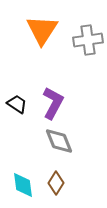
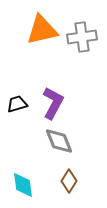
orange triangle: rotated 44 degrees clockwise
gray cross: moved 6 px left, 3 px up
black trapezoid: rotated 50 degrees counterclockwise
brown diamond: moved 13 px right, 2 px up
